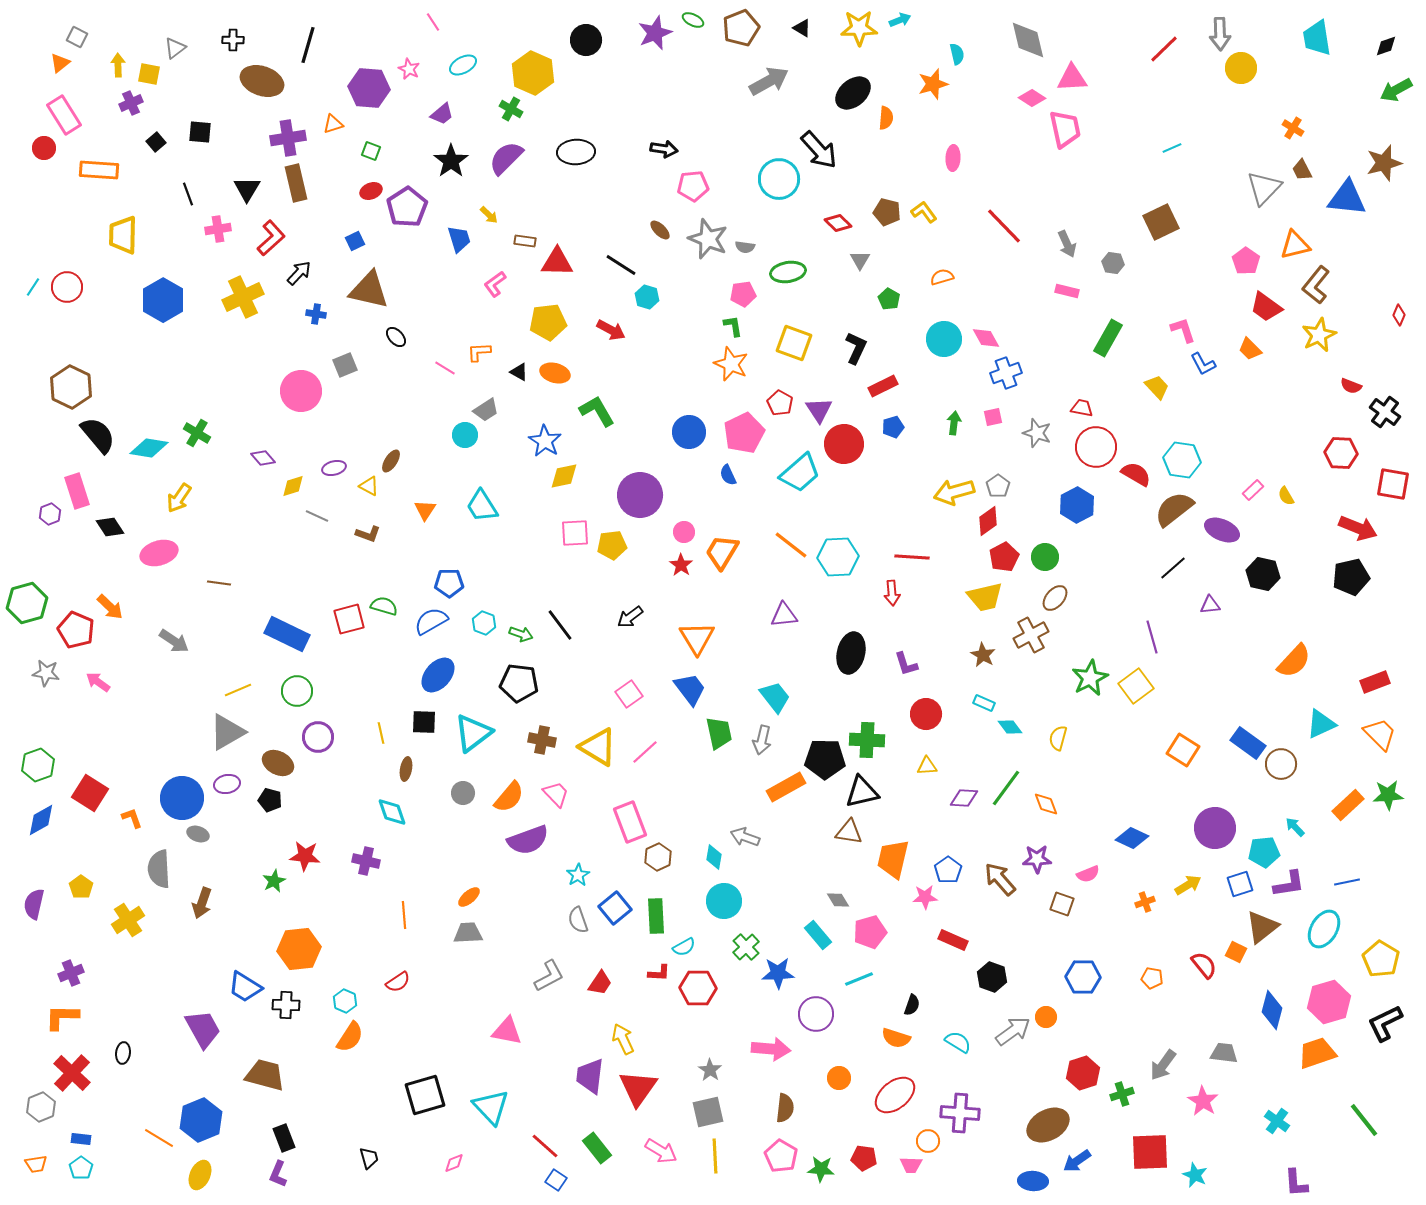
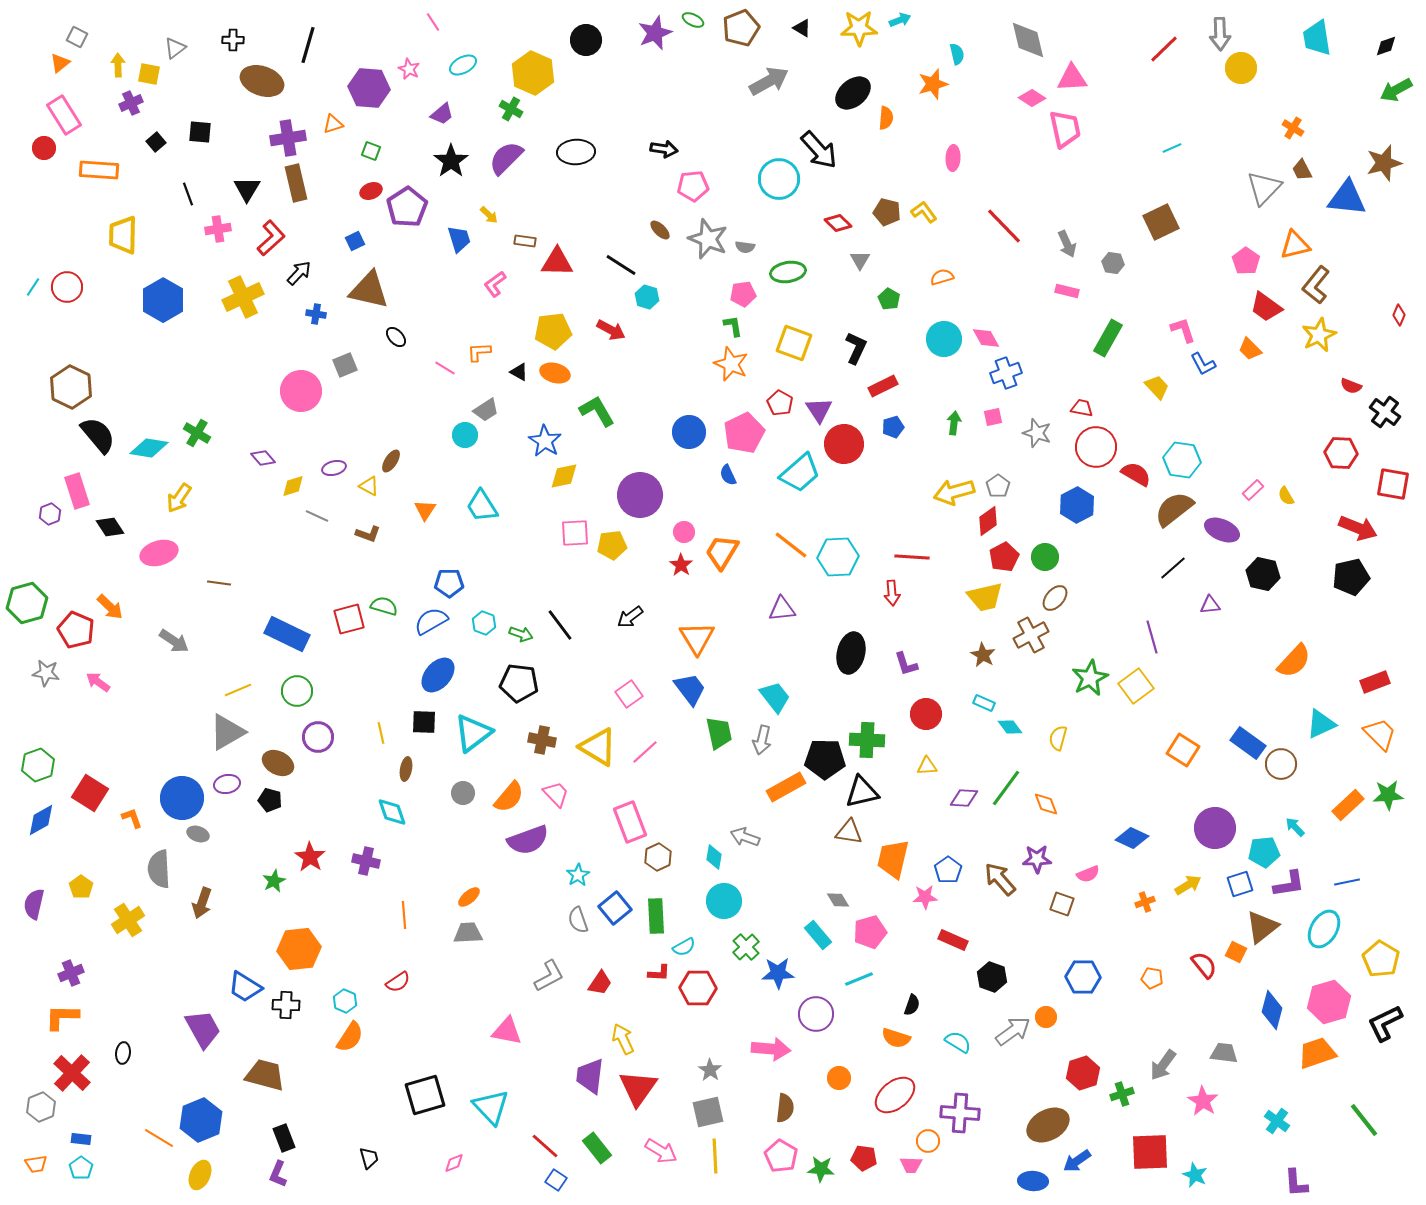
yellow pentagon at (548, 322): moved 5 px right, 9 px down
purple triangle at (784, 615): moved 2 px left, 6 px up
red star at (305, 856): moved 5 px right, 1 px down; rotated 28 degrees clockwise
